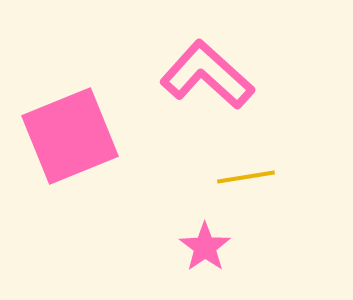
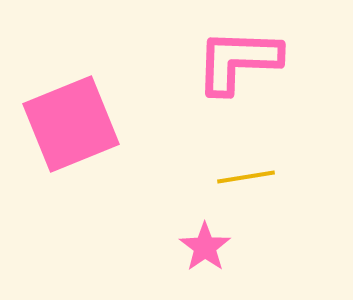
pink L-shape: moved 31 px right, 14 px up; rotated 40 degrees counterclockwise
pink square: moved 1 px right, 12 px up
